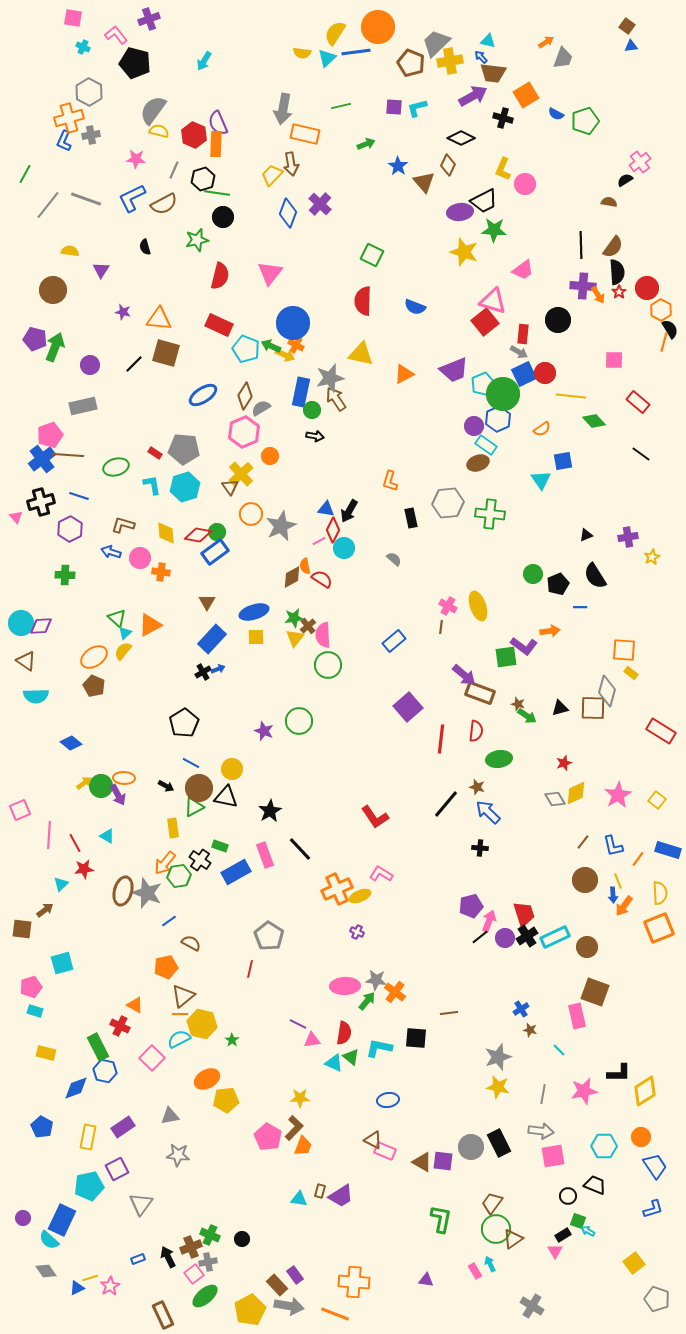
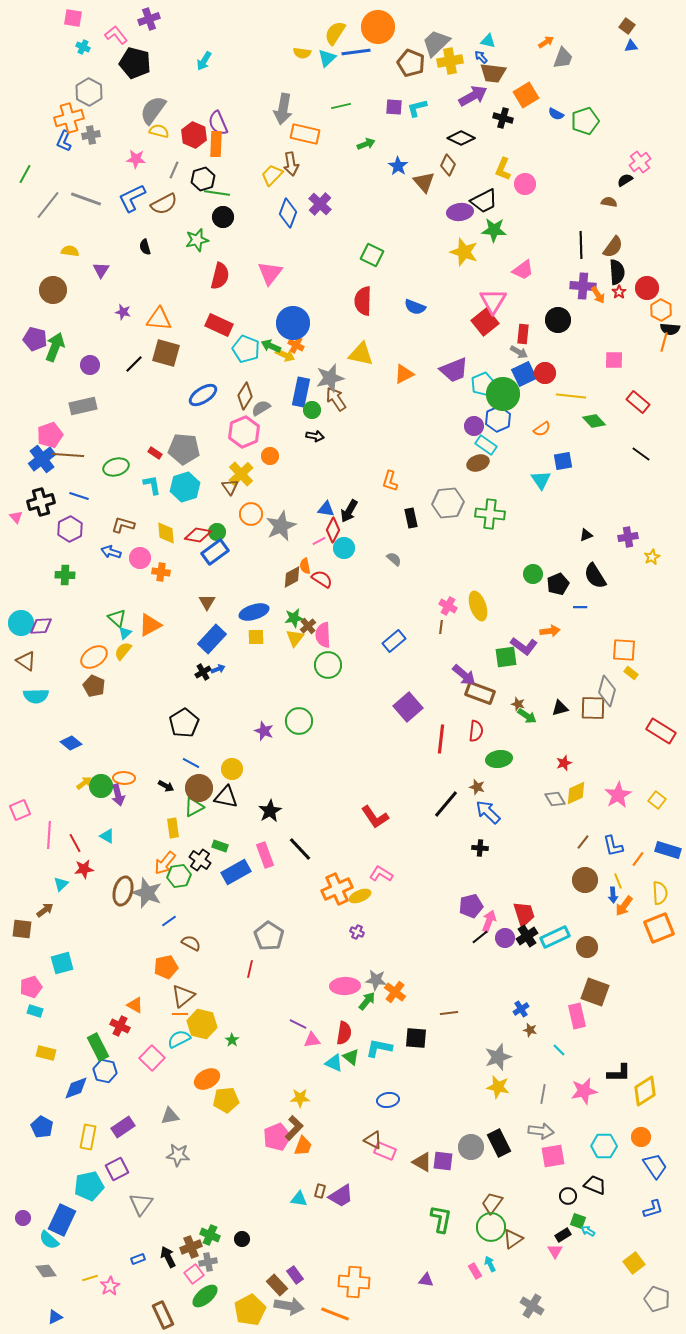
pink triangle at (493, 301): rotated 44 degrees clockwise
black semicircle at (670, 329): rotated 126 degrees clockwise
purple arrow at (118, 795): rotated 15 degrees clockwise
pink pentagon at (268, 1137): moved 9 px right; rotated 20 degrees clockwise
green circle at (496, 1229): moved 5 px left, 2 px up
blue triangle at (77, 1288): moved 22 px left, 29 px down
